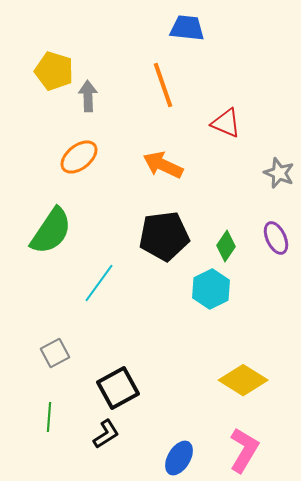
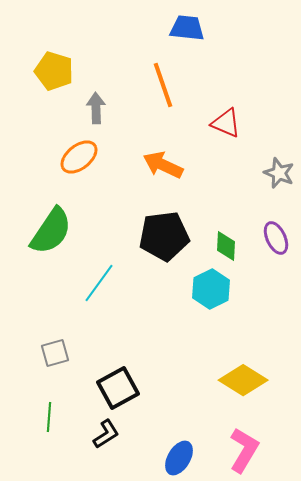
gray arrow: moved 8 px right, 12 px down
green diamond: rotated 32 degrees counterclockwise
gray square: rotated 12 degrees clockwise
